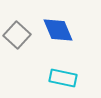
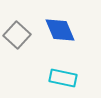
blue diamond: moved 2 px right
